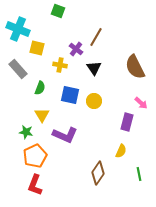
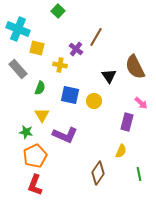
green square: rotated 24 degrees clockwise
black triangle: moved 15 px right, 8 px down
